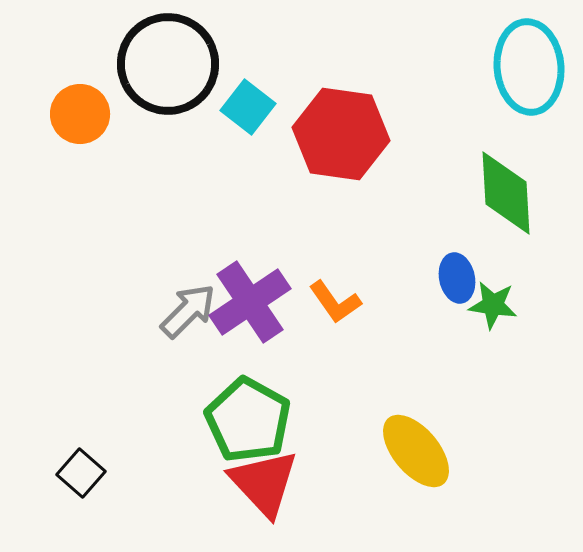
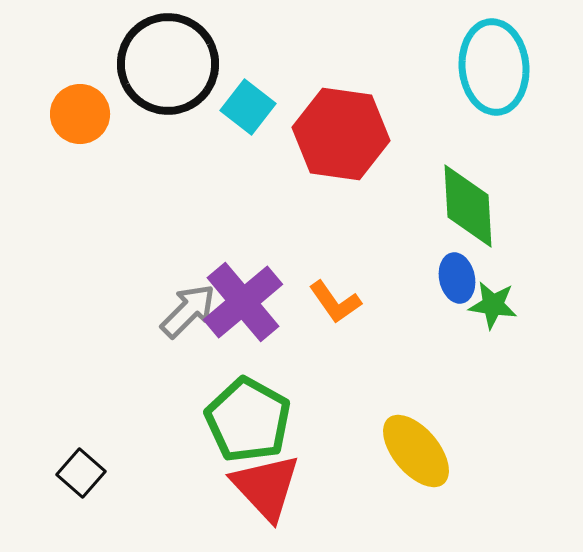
cyan ellipse: moved 35 px left
green diamond: moved 38 px left, 13 px down
purple cross: moved 7 px left; rotated 6 degrees counterclockwise
red triangle: moved 2 px right, 4 px down
